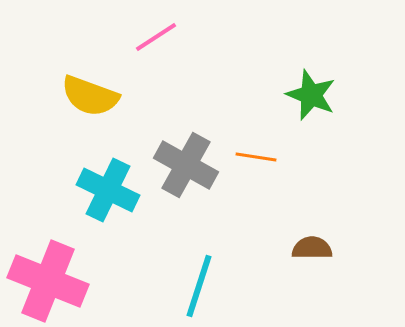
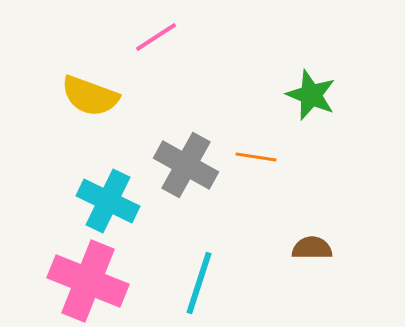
cyan cross: moved 11 px down
pink cross: moved 40 px right
cyan line: moved 3 px up
